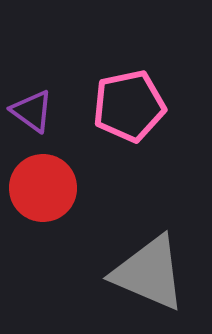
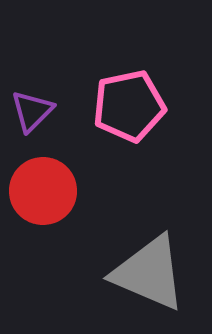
purple triangle: rotated 39 degrees clockwise
red circle: moved 3 px down
